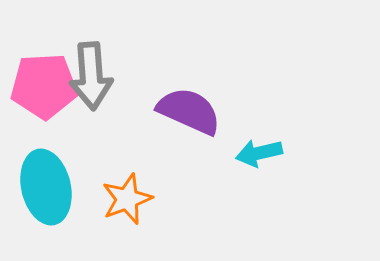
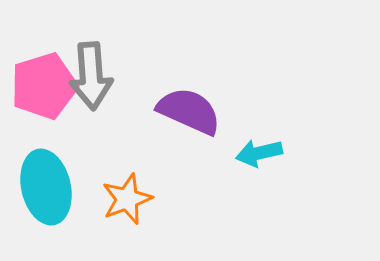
pink pentagon: rotated 14 degrees counterclockwise
